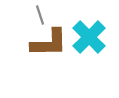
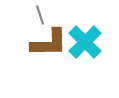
cyan cross: moved 4 px left, 5 px down
